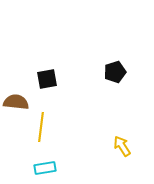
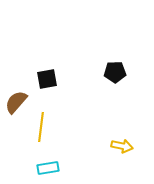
black pentagon: rotated 15 degrees clockwise
brown semicircle: rotated 55 degrees counterclockwise
yellow arrow: rotated 135 degrees clockwise
cyan rectangle: moved 3 px right
